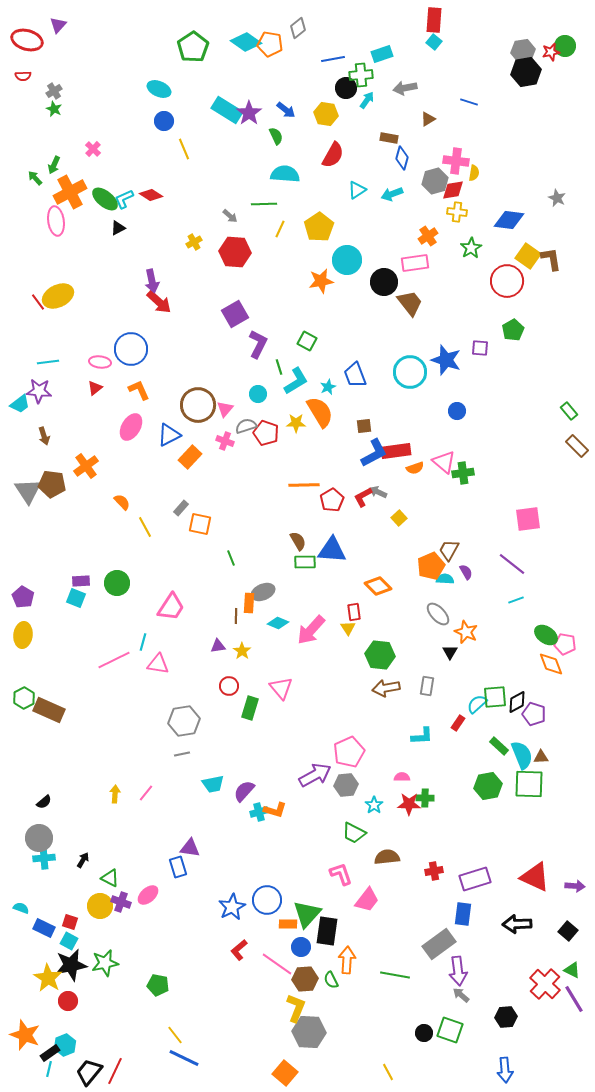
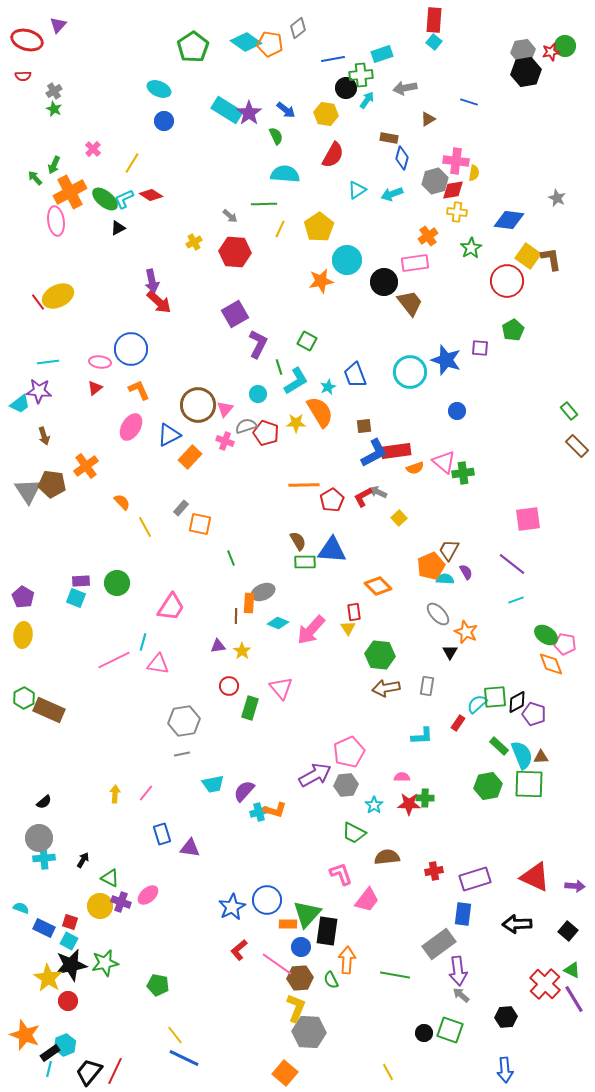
yellow line at (184, 149): moved 52 px left, 14 px down; rotated 55 degrees clockwise
blue rectangle at (178, 867): moved 16 px left, 33 px up
brown hexagon at (305, 979): moved 5 px left, 1 px up
